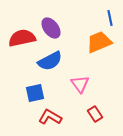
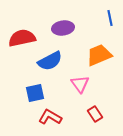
purple ellipse: moved 12 px right; rotated 60 degrees counterclockwise
orange trapezoid: moved 13 px down
